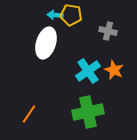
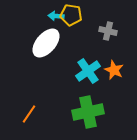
cyan arrow: moved 1 px right, 1 px down
white ellipse: rotated 24 degrees clockwise
